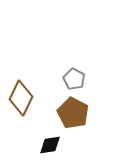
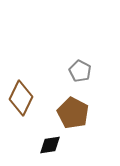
gray pentagon: moved 6 px right, 8 px up
